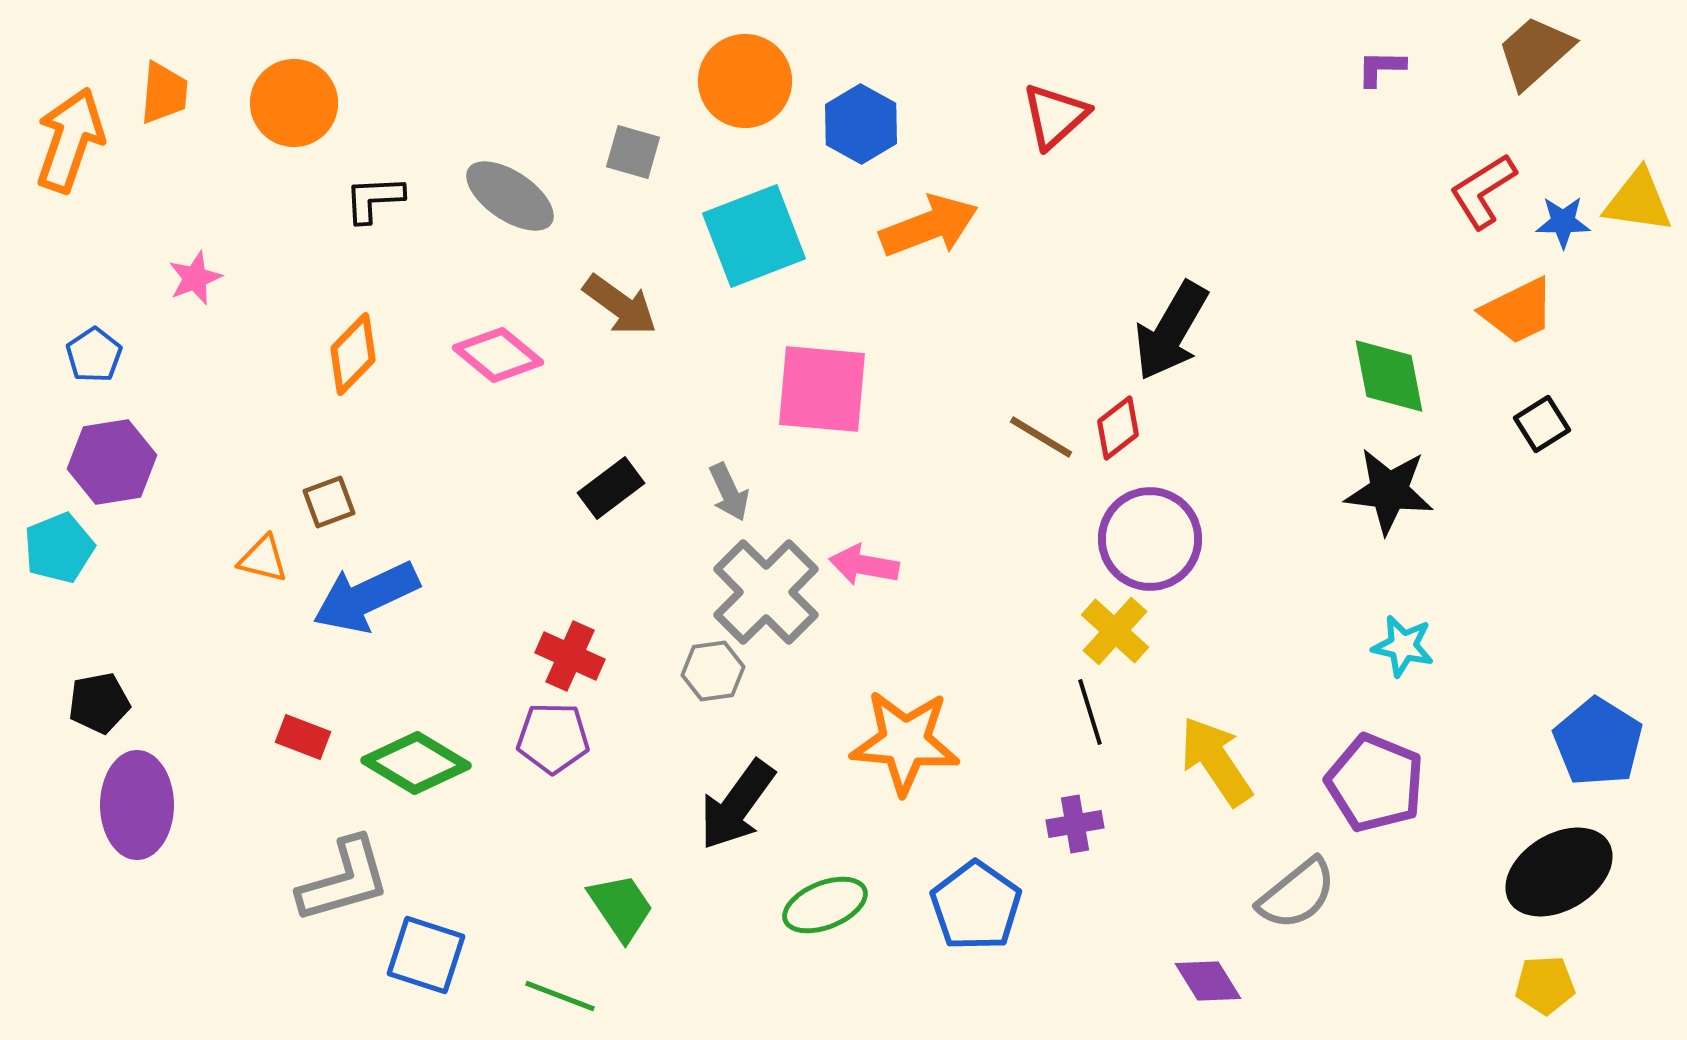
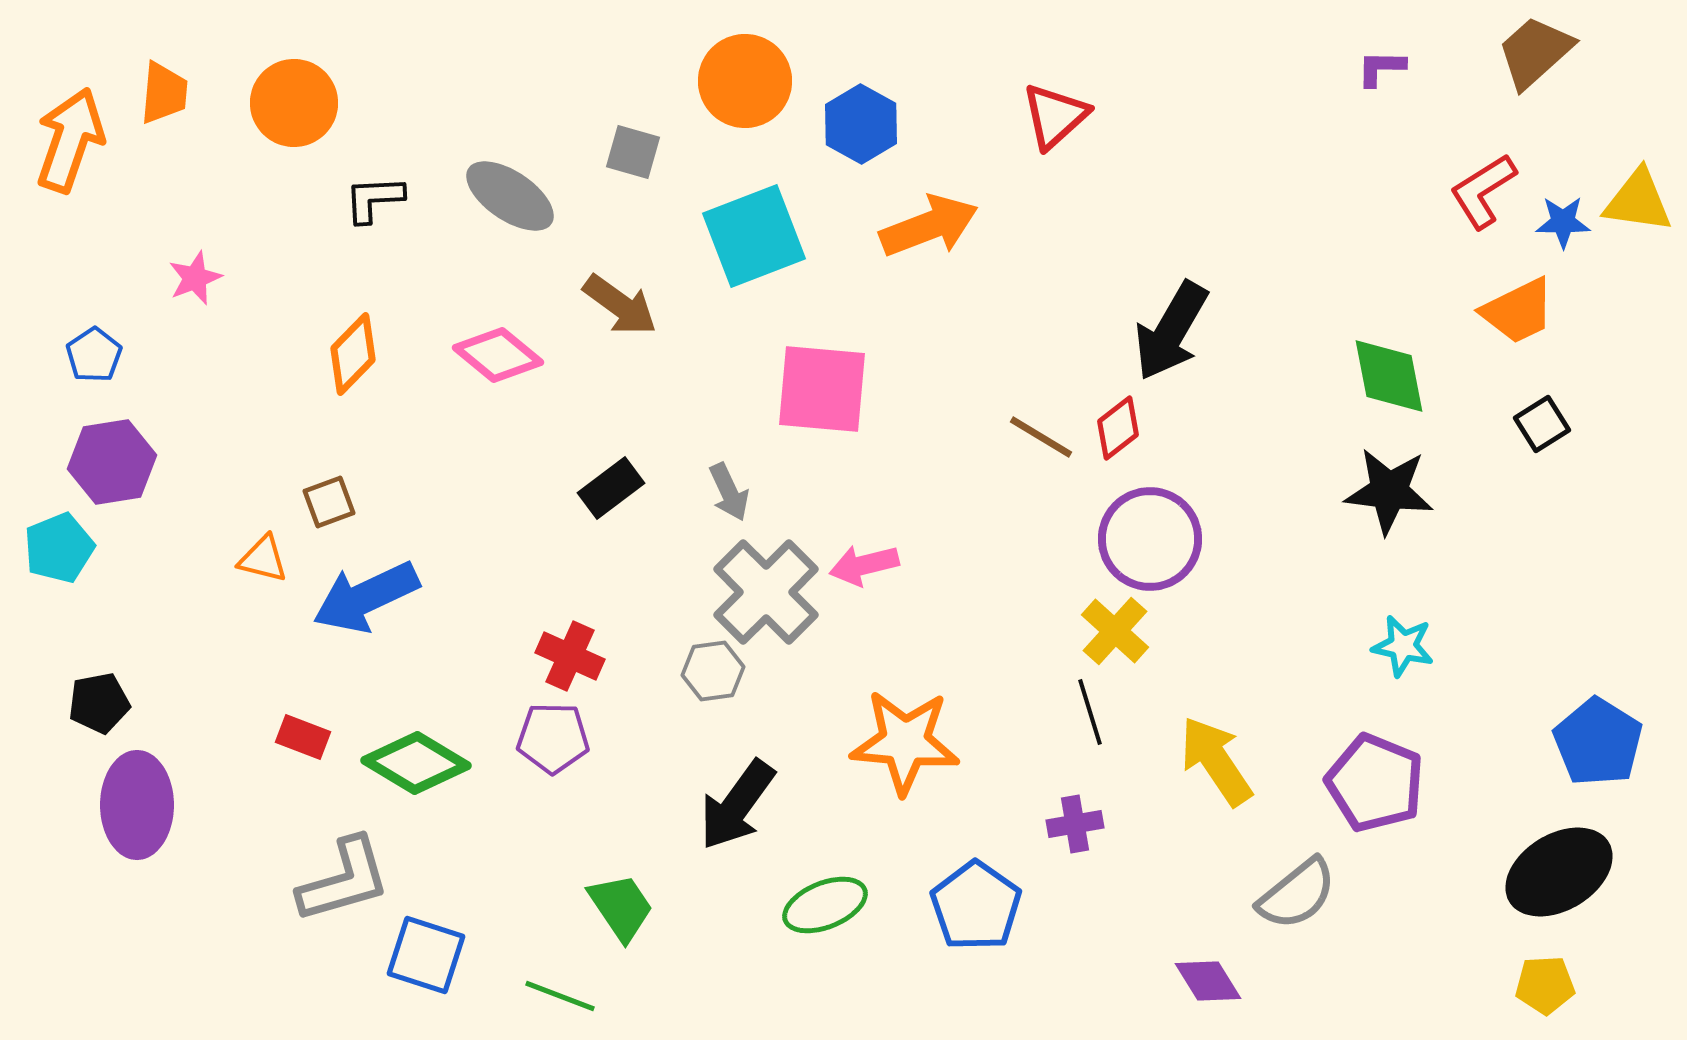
pink arrow at (864, 565): rotated 24 degrees counterclockwise
